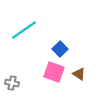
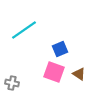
blue square: rotated 21 degrees clockwise
